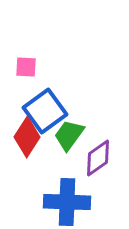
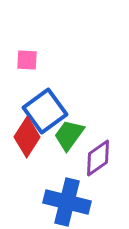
pink square: moved 1 px right, 7 px up
blue cross: rotated 12 degrees clockwise
